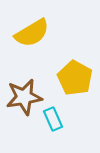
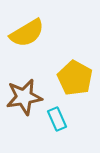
yellow semicircle: moved 5 px left
cyan rectangle: moved 4 px right
